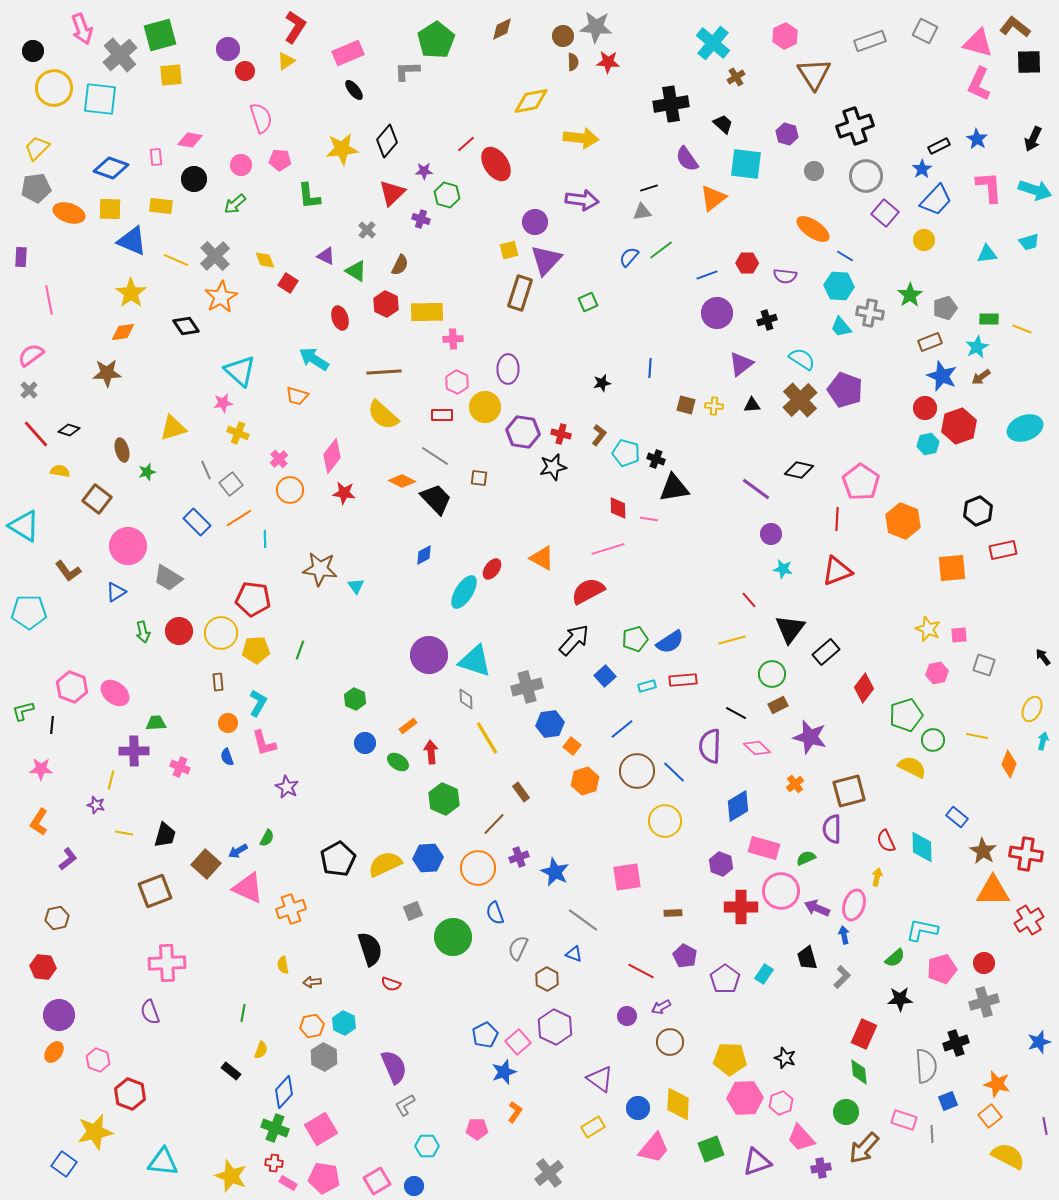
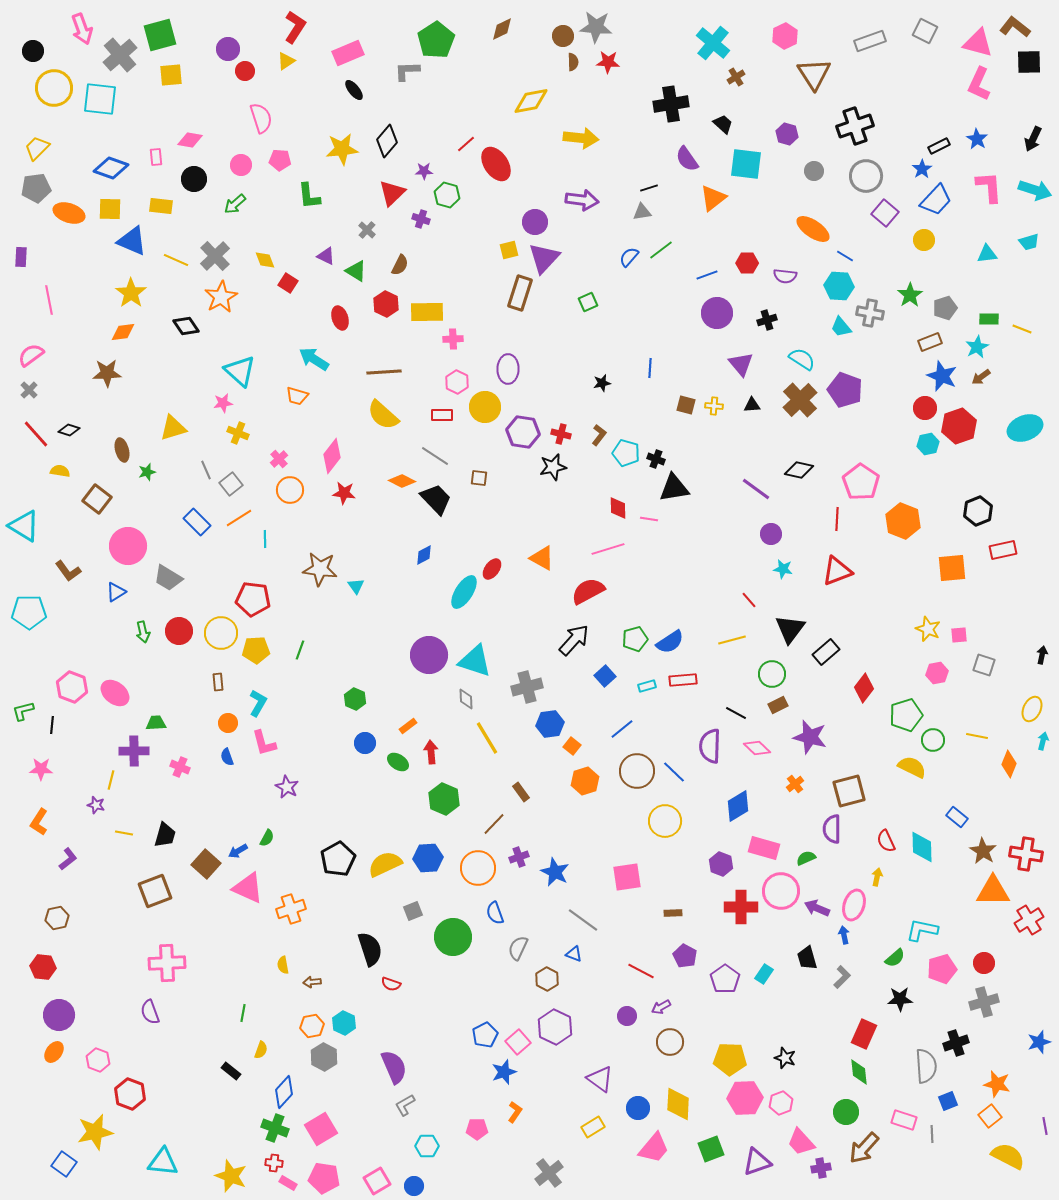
purple triangle at (546, 260): moved 2 px left, 2 px up
purple triangle at (741, 364): rotated 32 degrees counterclockwise
black arrow at (1043, 657): moved 1 px left, 2 px up; rotated 48 degrees clockwise
pink trapezoid at (801, 1138): moved 4 px down
